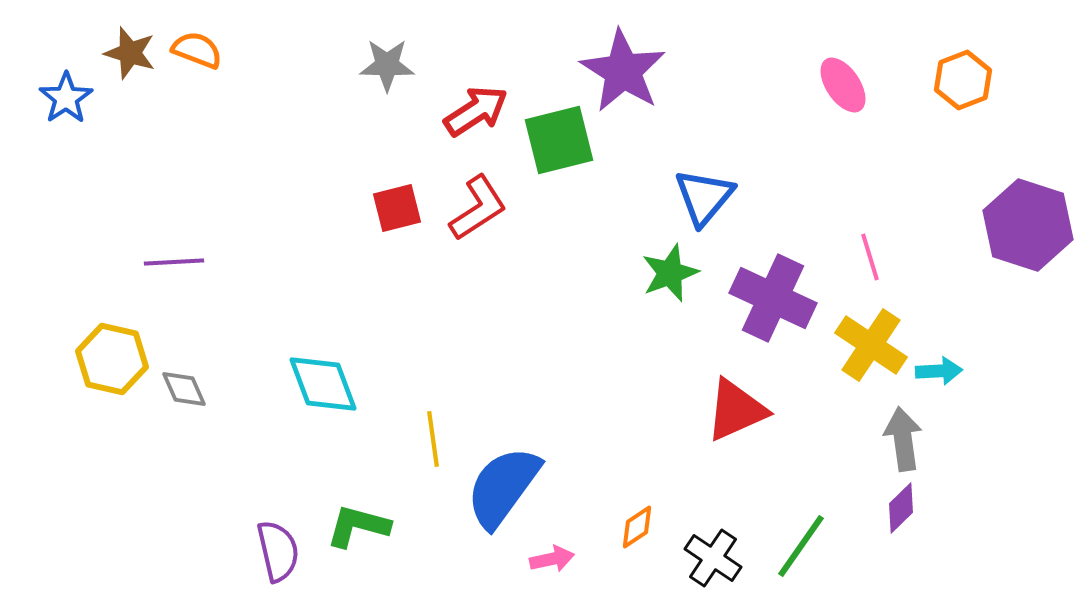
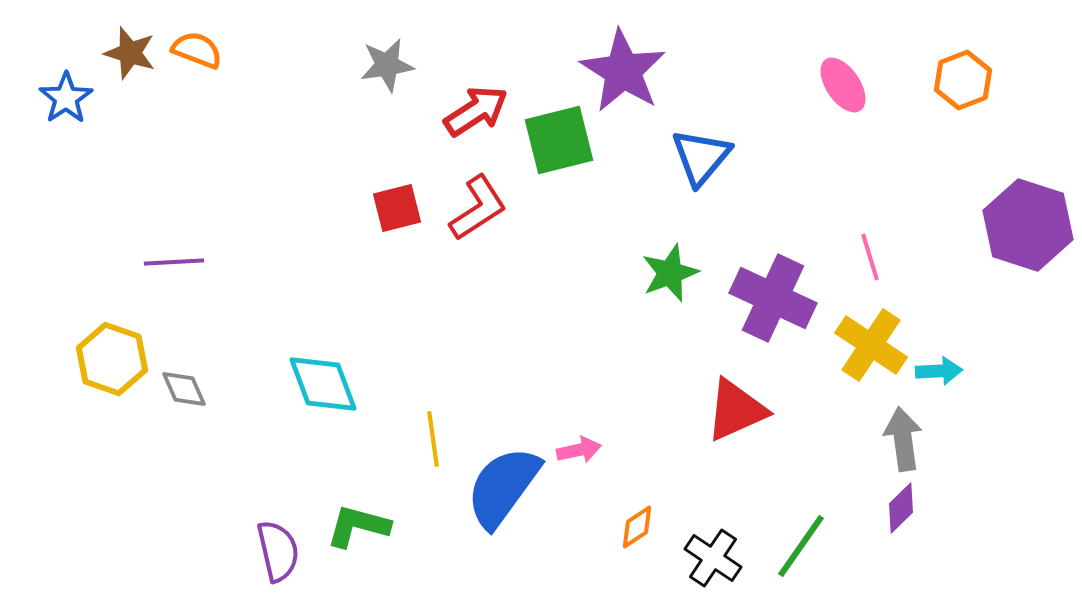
gray star: rotated 10 degrees counterclockwise
blue triangle: moved 3 px left, 40 px up
yellow hexagon: rotated 6 degrees clockwise
pink arrow: moved 27 px right, 109 px up
